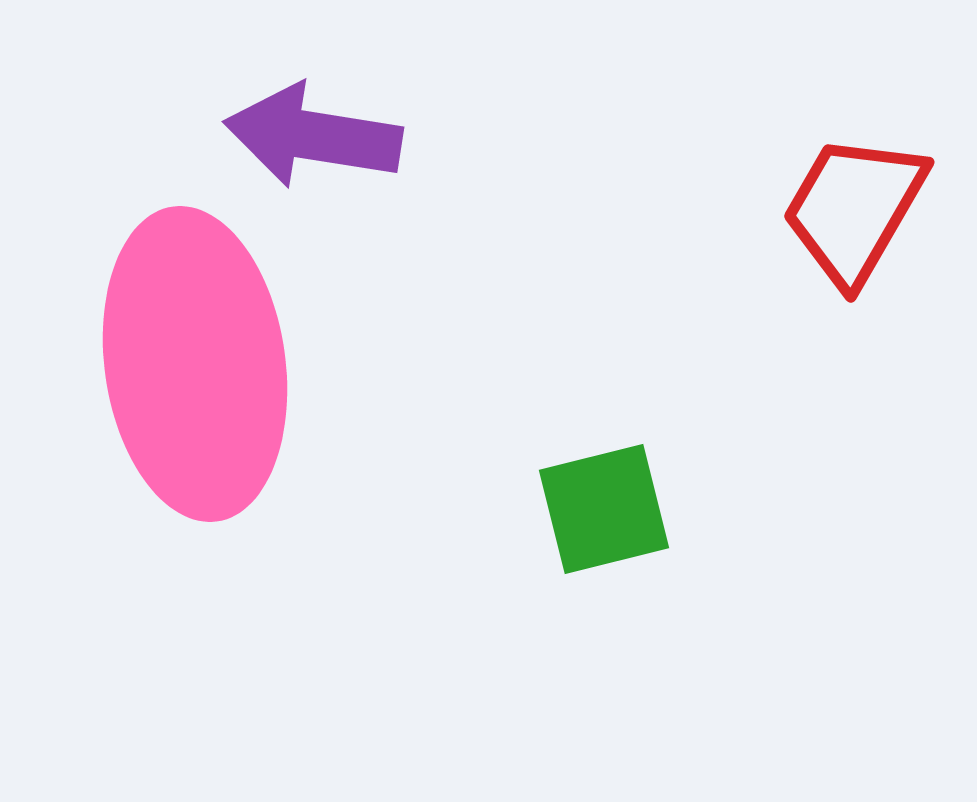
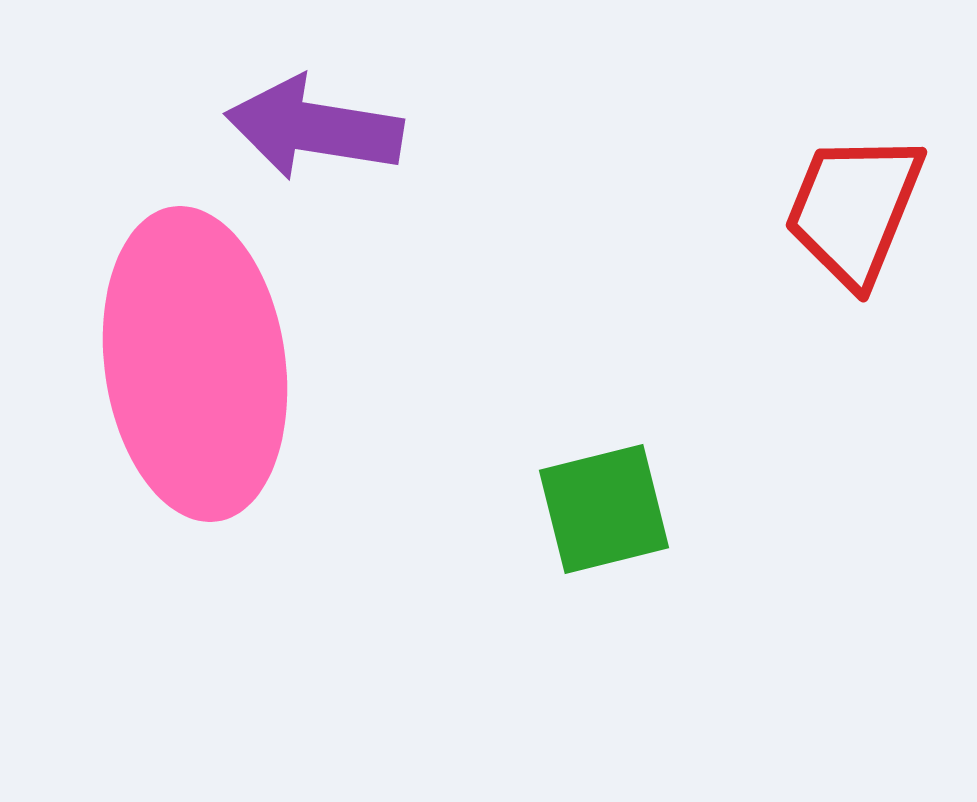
purple arrow: moved 1 px right, 8 px up
red trapezoid: rotated 8 degrees counterclockwise
